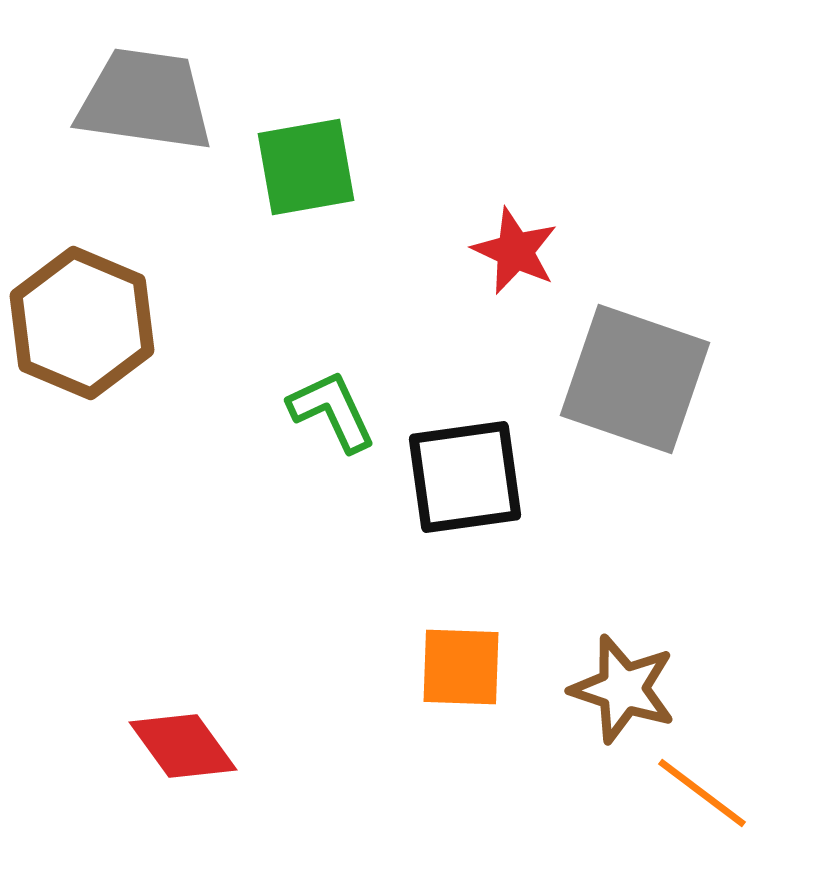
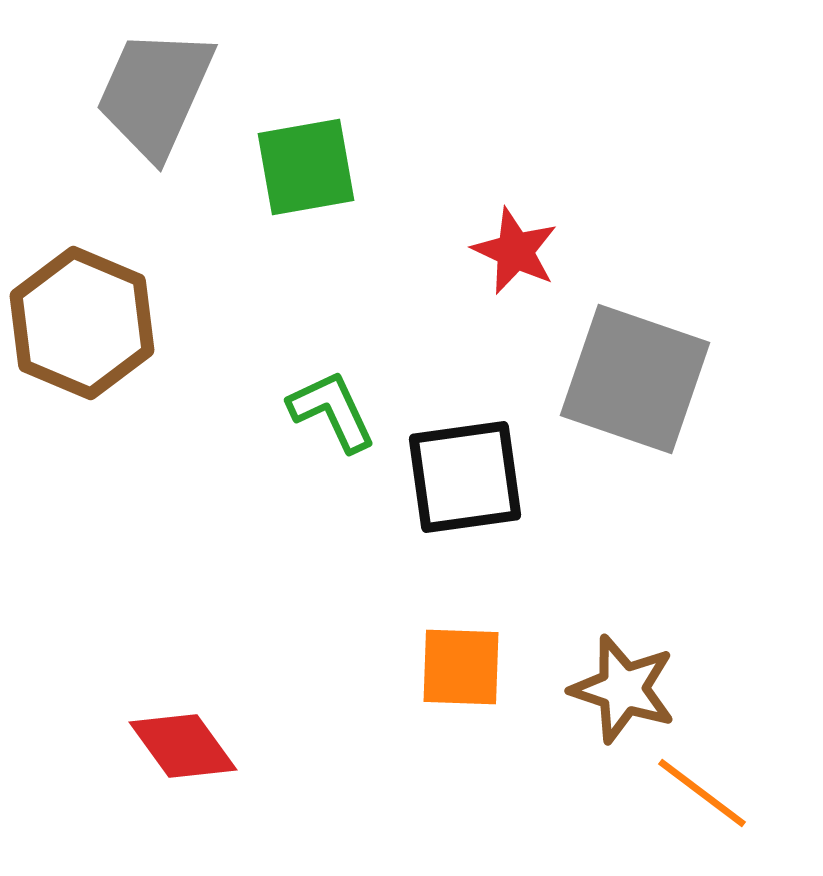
gray trapezoid: moved 10 px right, 7 px up; rotated 74 degrees counterclockwise
